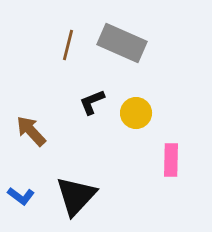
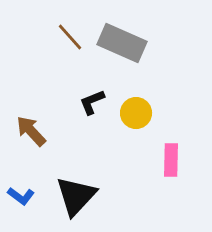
brown line: moved 2 px right, 8 px up; rotated 56 degrees counterclockwise
